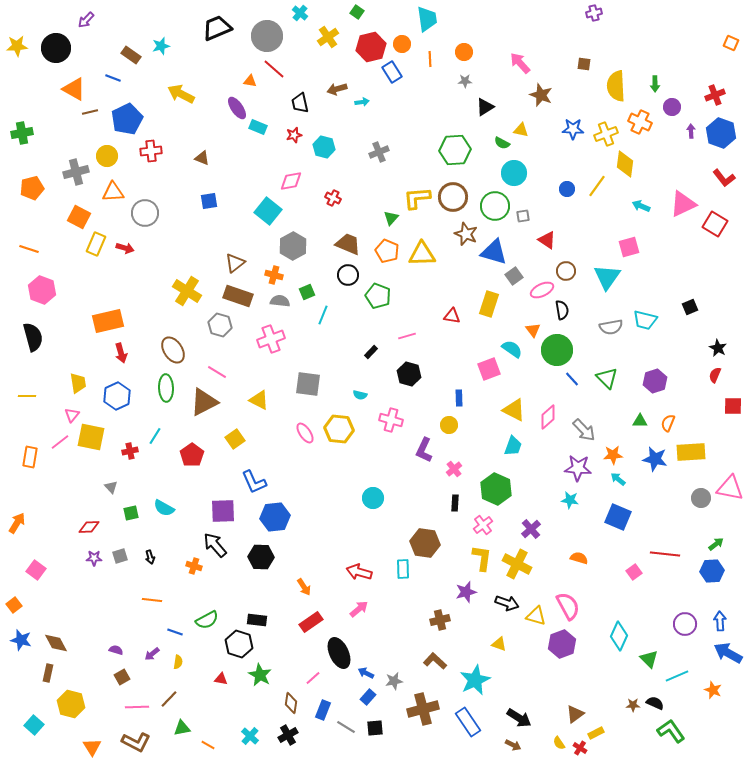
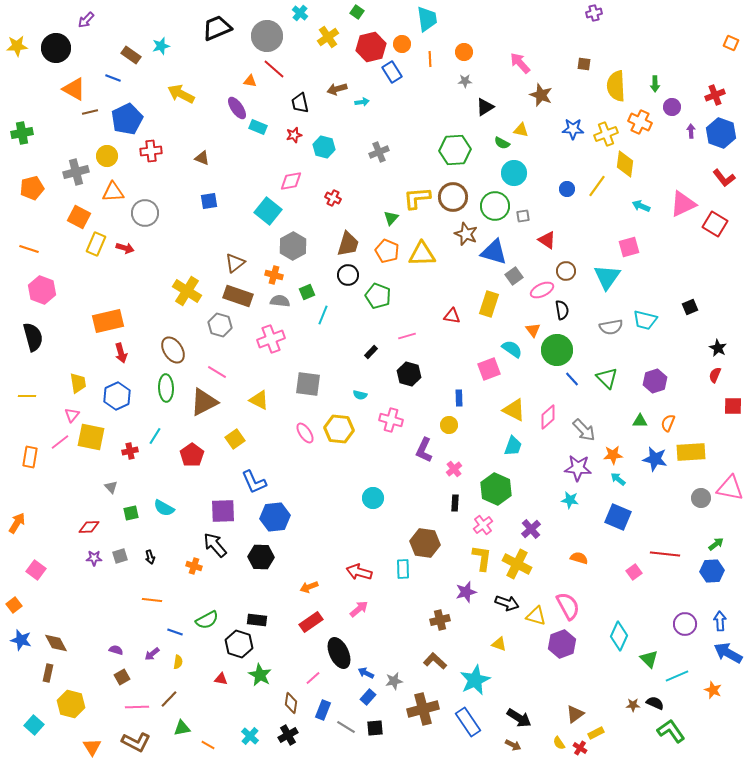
brown trapezoid at (348, 244): rotated 84 degrees clockwise
orange arrow at (304, 587): moved 5 px right; rotated 102 degrees clockwise
